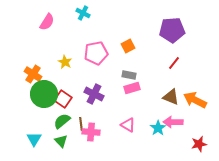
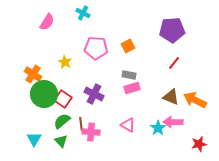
pink pentagon: moved 5 px up; rotated 15 degrees clockwise
